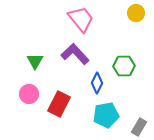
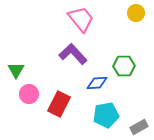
purple L-shape: moved 2 px left
green triangle: moved 19 px left, 9 px down
blue diamond: rotated 60 degrees clockwise
gray rectangle: rotated 30 degrees clockwise
